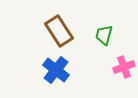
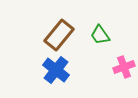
brown rectangle: moved 4 px down; rotated 72 degrees clockwise
green trapezoid: moved 4 px left; rotated 50 degrees counterclockwise
